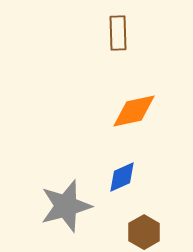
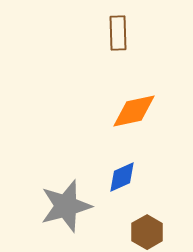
brown hexagon: moved 3 px right
